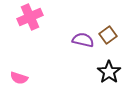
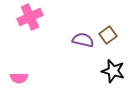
black star: moved 4 px right, 1 px up; rotated 20 degrees counterclockwise
pink semicircle: rotated 18 degrees counterclockwise
